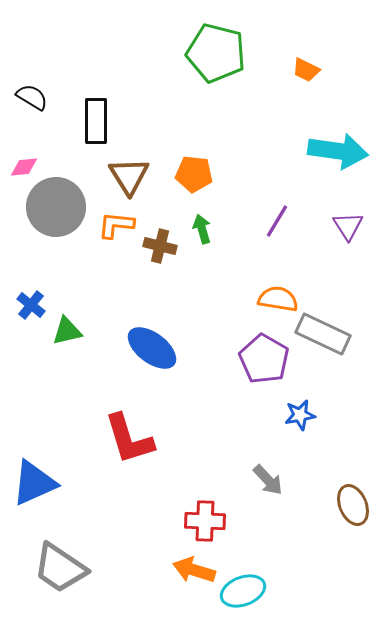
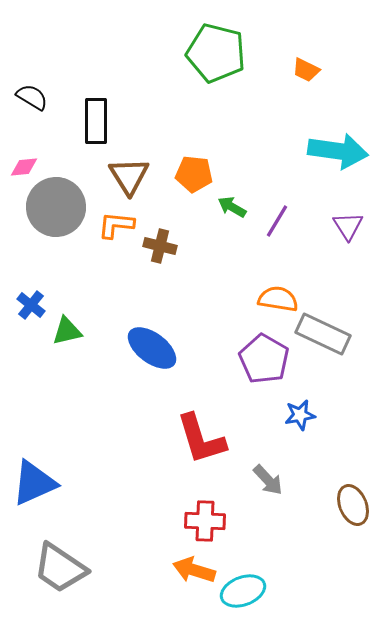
green arrow: moved 30 px right, 22 px up; rotated 44 degrees counterclockwise
red L-shape: moved 72 px right
